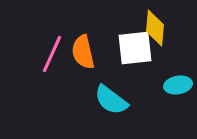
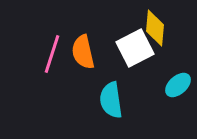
white square: rotated 21 degrees counterclockwise
pink line: rotated 6 degrees counterclockwise
cyan ellipse: rotated 32 degrees counterclockwise
cyan semicircle: rotated 45 degrees clockwise
